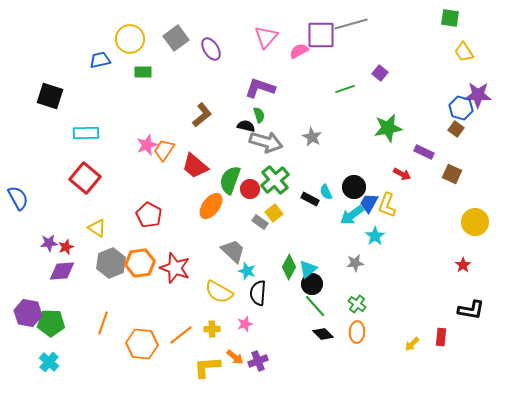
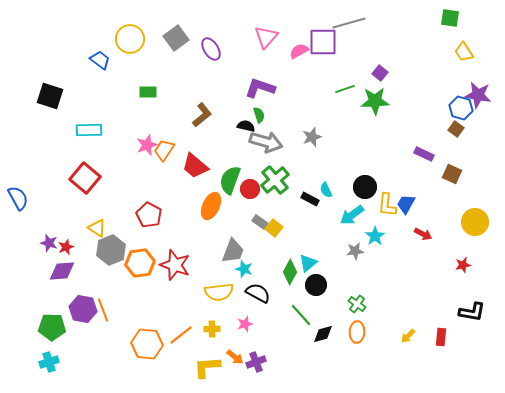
gray line at (351, 24): moved 2 px left, 1 px up
purple square at (321, 35): moved 2 px right, 7 px down
blue trapezoid at (100, 60): rotated 50 degrees clockwise
green rectangle at (143, 72): moved 5 px right, 20 px down
purple star at (478, 95): rotated 8 degrees clockwise
green star at (388, 128): moved 13 px left, 27 px up; rotated 8 degrees clockwise
cyan rectangle at (86, 133): moved 3 px right, 3 px up
gray star at (312, 137): rotated 24 degrees clockwise
purple rectangle at (424, 152): moved 2 px down
red arrow at (402, 174): moved 21 px right, 60 px down
black circle at (354, 187): moved 11 px right
cyan semicircle at (326, 192): moved 2 px up
blue trapezoid at (369, 203): moved 37 px right, 1 px down
yellow L-shape at (387, 205): rotated 15 degrees counterclockwise
orange ellipse at (211, 206): rotated 12 degrees counterclockwise
yellow square at (274, 213): moved 15 px down; rotated 12 degrees counterclockwise
purple star at (49, 243): rotated 24 degrees clockwise
gray trapezoid at (233, 251): rotated 68 degrees clockwise
gray hexagon at (111, 263): moved 13 px up
gray star at (355, 263): moved 12 px up
red star at (463, 265): rotated 21 degrees clockwise
green diamond at (289, 267): moved 1 px right, 5 px down
red star at (175, 268): moved 3 px up
cyan triangle at (308, 269): moved 6 px up
cyan star at (247, 271): moved 3 px left, 2 px up
black circle at (312, 284): moved 4 px right, 1 px down
yellow semicircle at (219, 292): rotated 36 degrees counterclockwise
black semicircle at (258, 293): rotated 115 degrees clockwise
green line at (315, 306): moved 14 px left, 9 px down
black L-shape at (471, 310): moved 1 px right, 2 px down
purple hexagon at (28, 313): moved 55 px right, 4 px up
green pentagon at (51, 323): moved 1 px right, 4 px down
orange line at (103, 323): moved 13 px up; rotated 40 degrees counterclockwise
black diamond at (323, 334): rotated 60 degrees counterclockwise
orange hexagon at (142, 344): moved 5 px right
yellow arrow at (412, 344): moved 4 px left, 8 px up
purple cross at (258, 361): moved 2 px left, 1 px down
cyan cross at (49, 362): rotated 30 degrees clockwise
